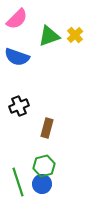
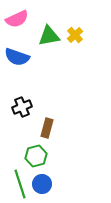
pink semicircle: rotated 20 degrees clockwise
green triangle: rotated 10 degrees clockwise
black cross: moved 3 px right, 1 px down
green hexagon: moved 8 px left, 10 px up
green line: moved 2 px right, 2 px down
